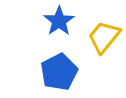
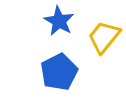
blue star: rotated 8 degrees counterclockwise
